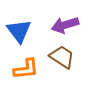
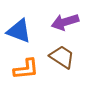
purple arrow: moved 3 px up
blue triangle: rotated 32 degrees counterclockwise
